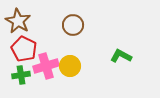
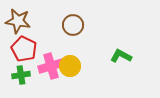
brown star: rotated 20 degrees counterclockwise
pink cross: moved 5 px right
